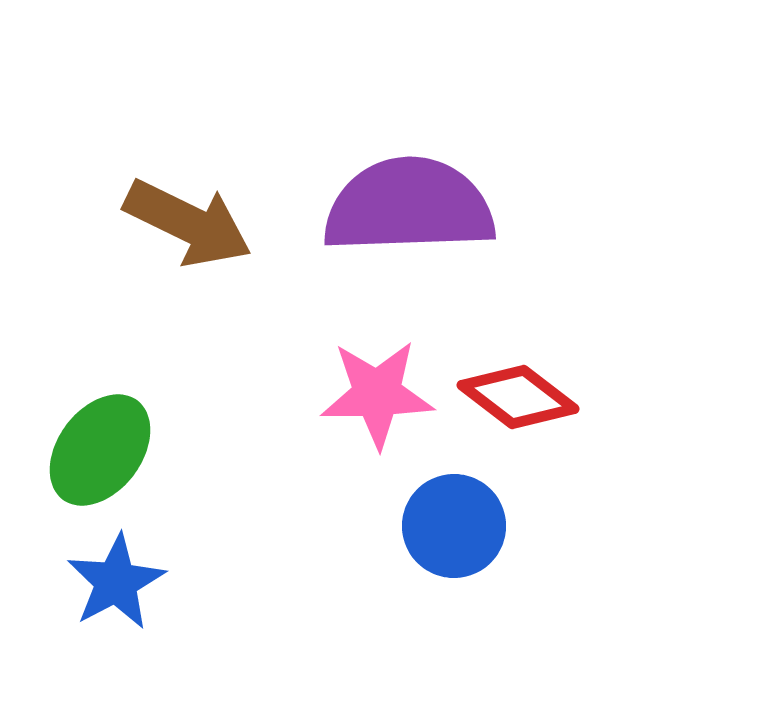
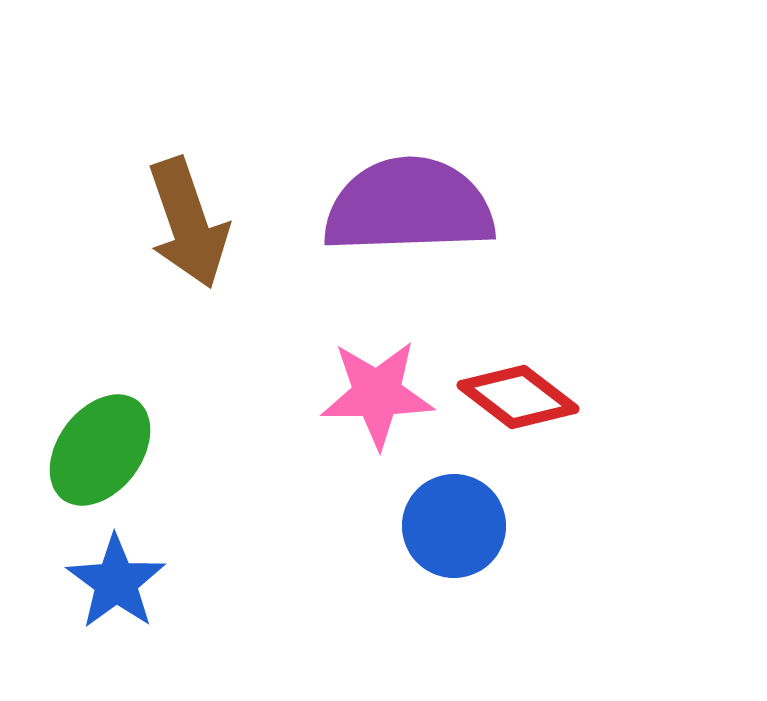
brown arrow: rotated 45 degrees clockwise
blue star: rotated 8 degrees counterclockwise
